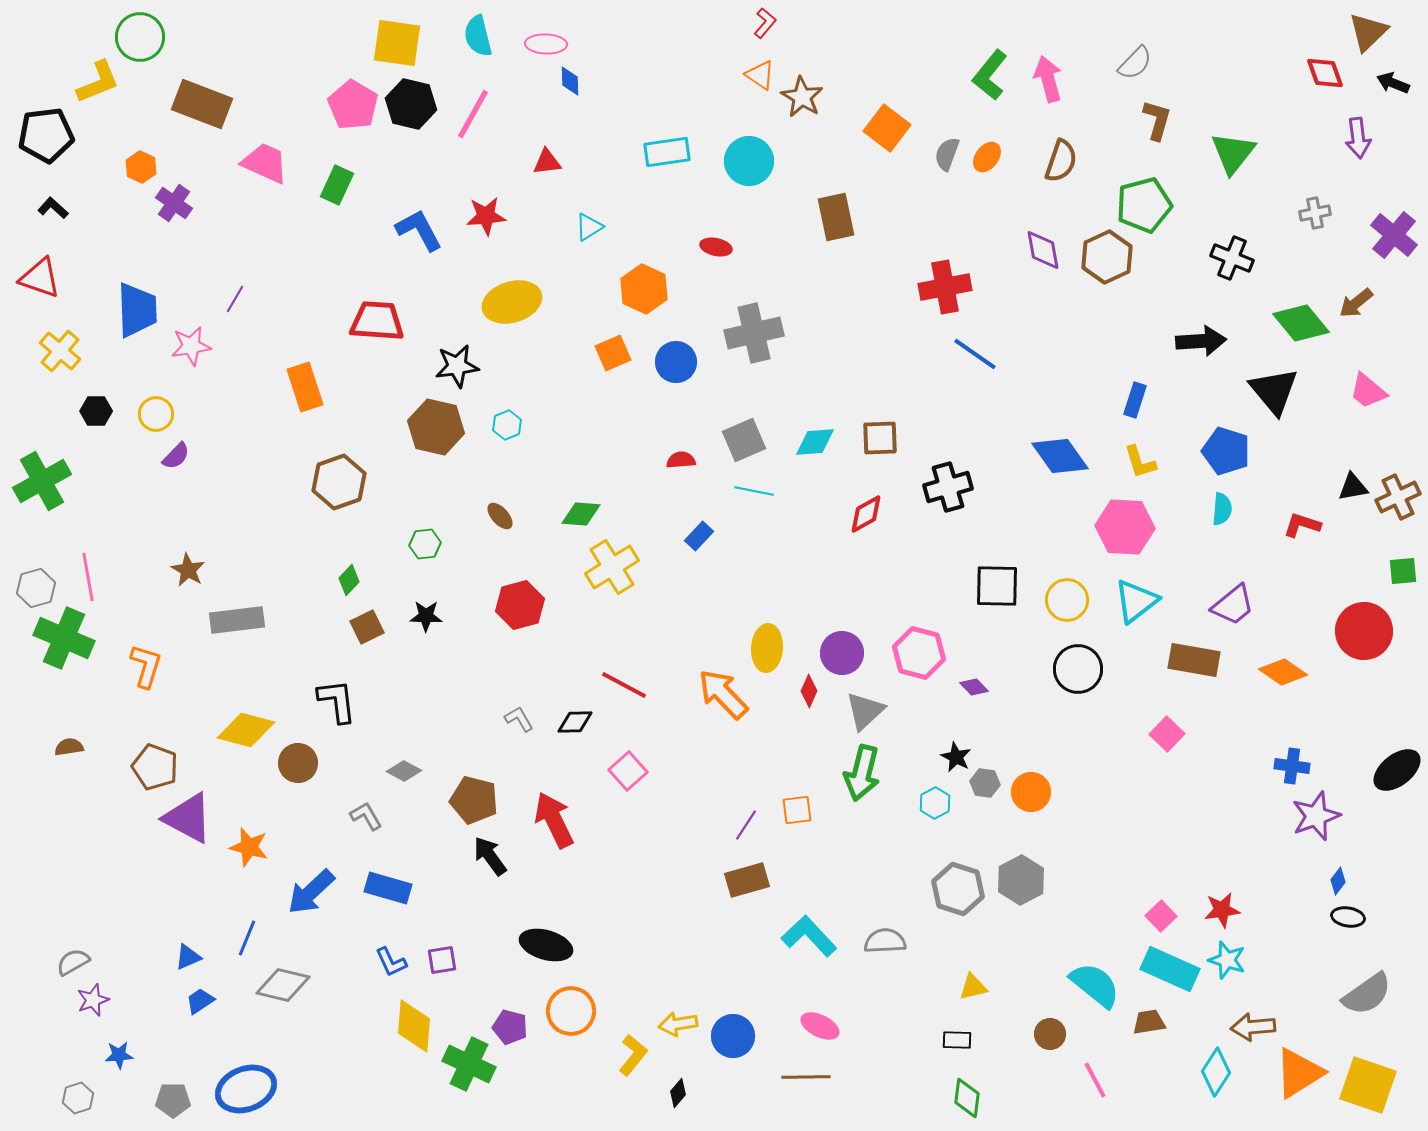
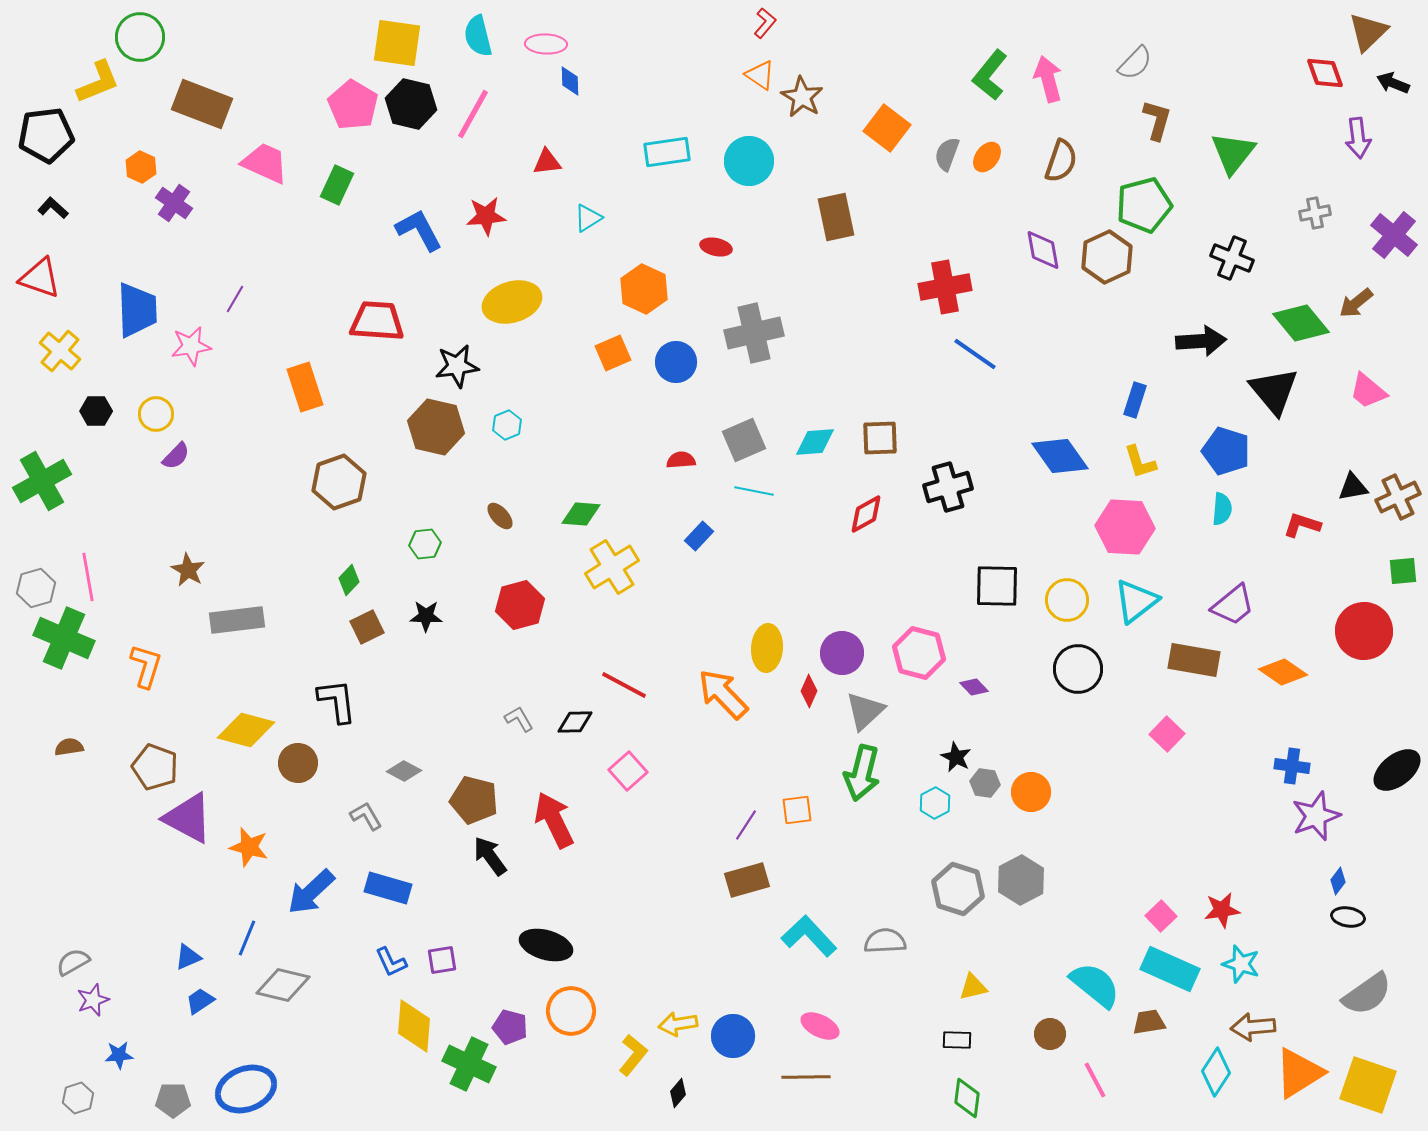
cyan triangle at (589, 227): moved 1 px left, 9 px up
cyan star at (1227, 960): moved 14 px right, 4 px down
